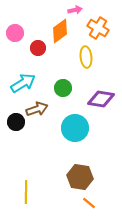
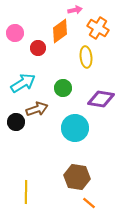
brown hexagon: moved 3 px left
